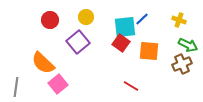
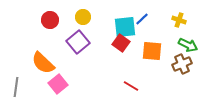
yellow circle: moved 3 px left
orange square: moved 3 px right
